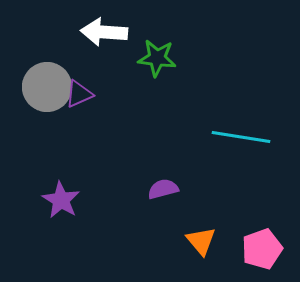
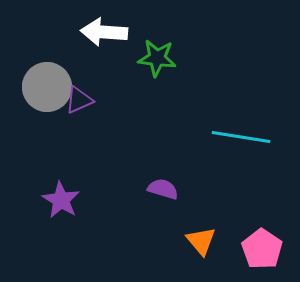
purple triangle: moved 6 px down
purple semicircle: rotated 32 degrees clockwise
pink pentagon: rotated 18 degrees counterclockwise
